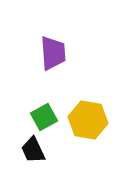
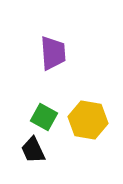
green square: rotated 32 degrees counterclockwise
